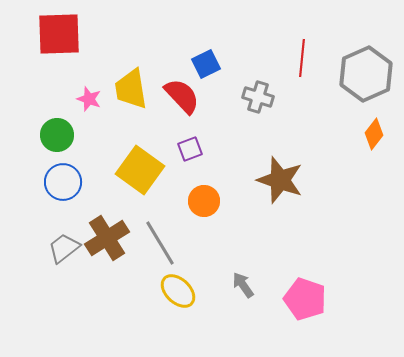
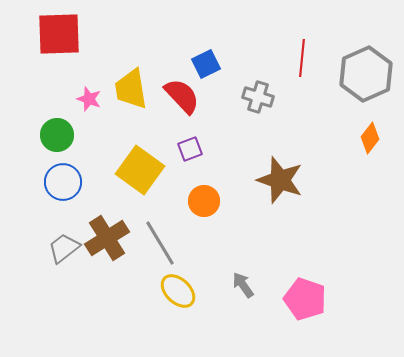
orange diamond: moved 4 px left, 4 px down
